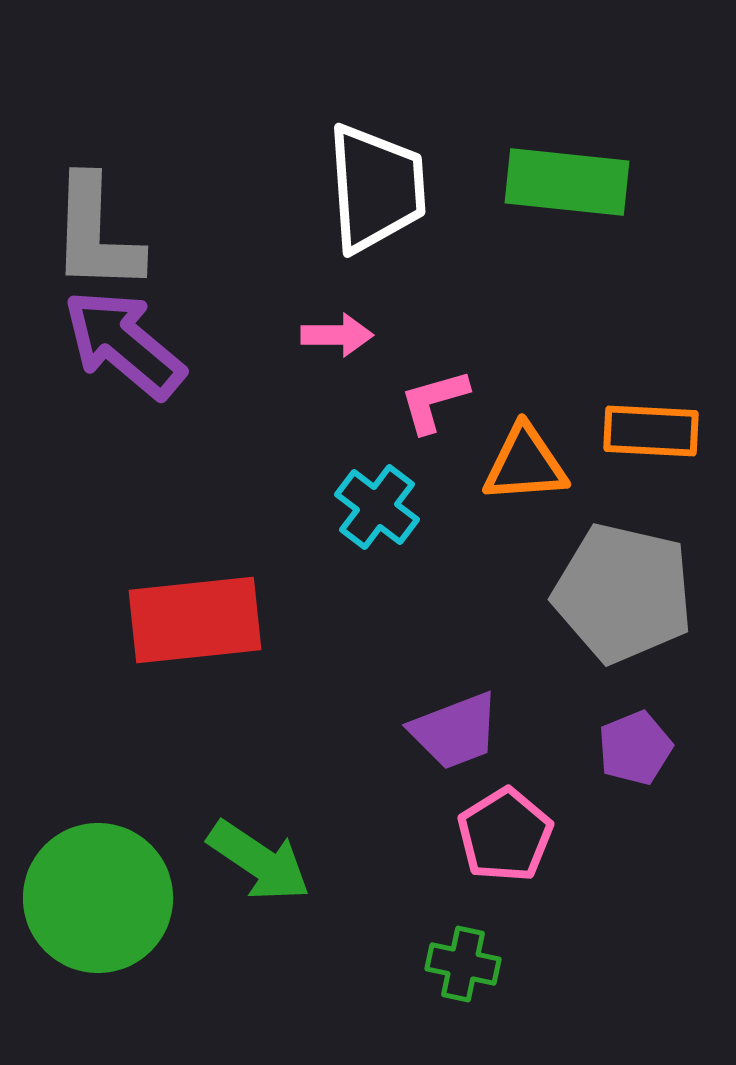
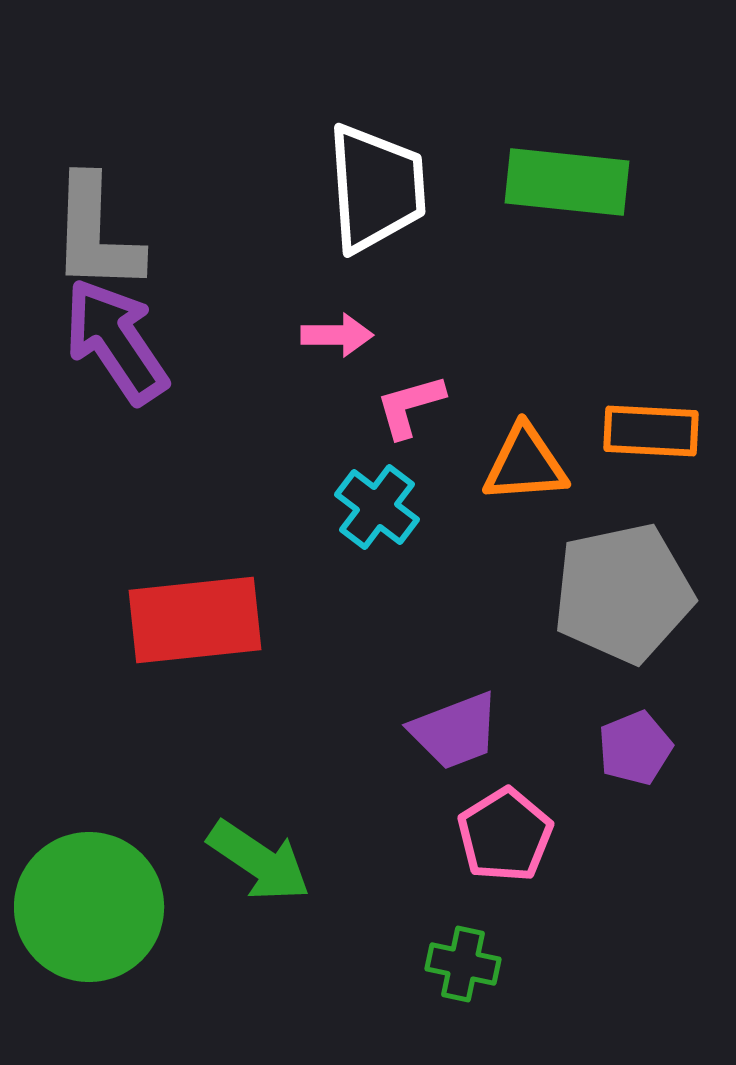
purple arrow: moved 8 px left, 3 px up; rotated 16 degrees clockwise
pink L-shape: moved 24 px left, 5 px down
gray pentagon: rotated 25 degrees counterclockwise
green circle: moved 9 px left, 9 px down
